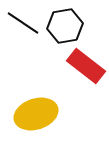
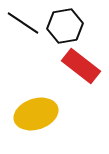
red rectangle: moved 5 px left
